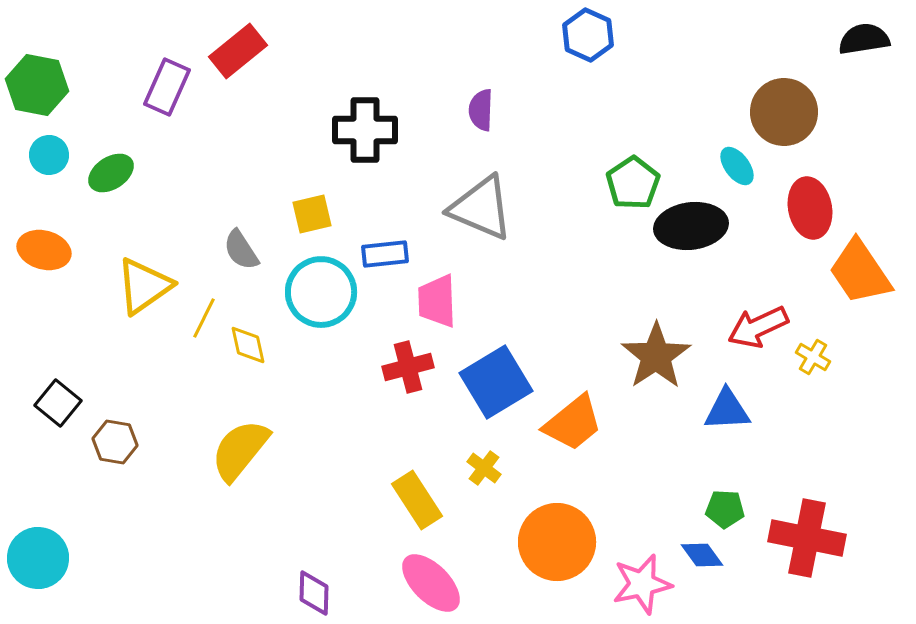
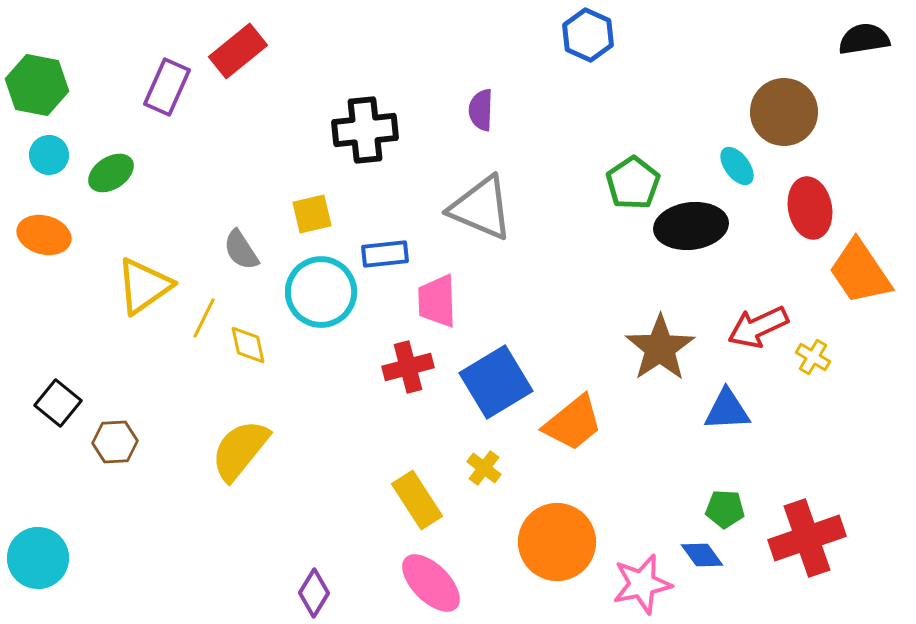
black cross at (365, 130): rotated 6 degrees counterclockwise
orange ellipse at (44, 250): moved 15 px up
brown star at (656, 356): moved 4 px right, 8 px up
brown hexagon at (115, 442): rotated 12 degrees counterclockwise
red cross at (807, 538): rotated 30 degrees counterclockwise
purple diamond at (314, 593): rotated 30 degrees clockwise
